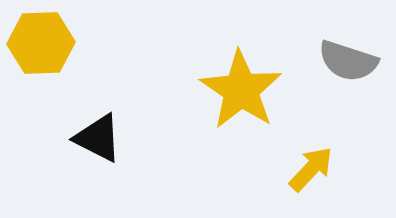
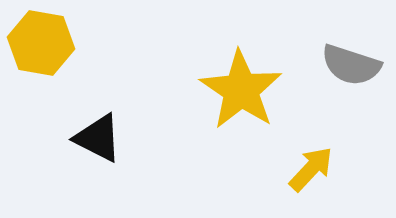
yellow hexagon: rotated 12 degrees clockwise
gray semicircle: moved 3 px right, 4 px down
